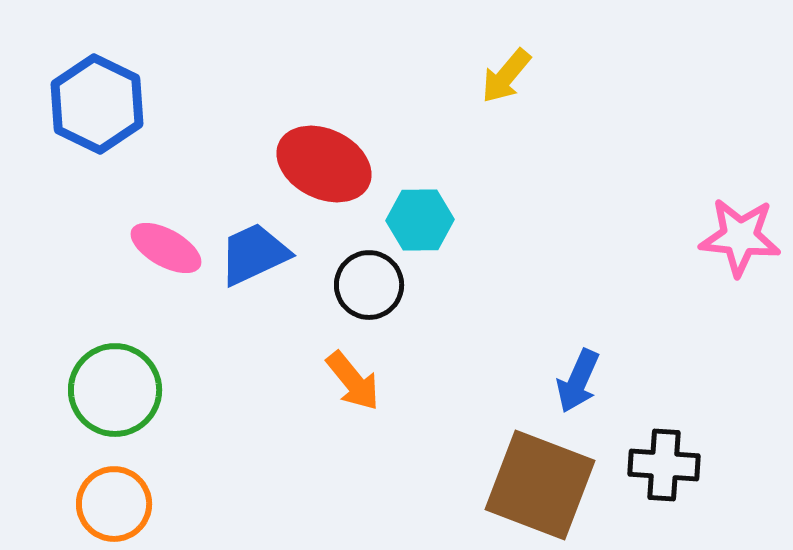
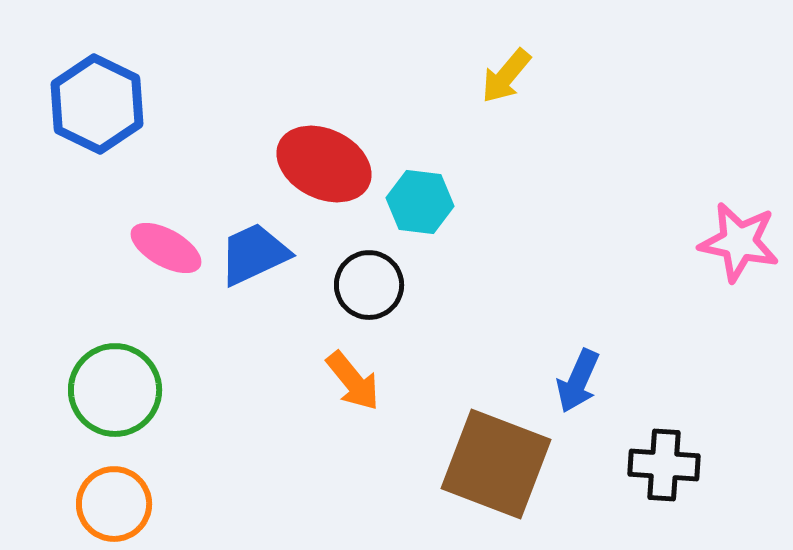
cyan hexagon: moved 18 px up; rotated 8 degrees clockwise
pink star: moved 1 px left, 5 px down; rotated 6 degrees clockwise
brown square: moved 44 px left, 21 px up
